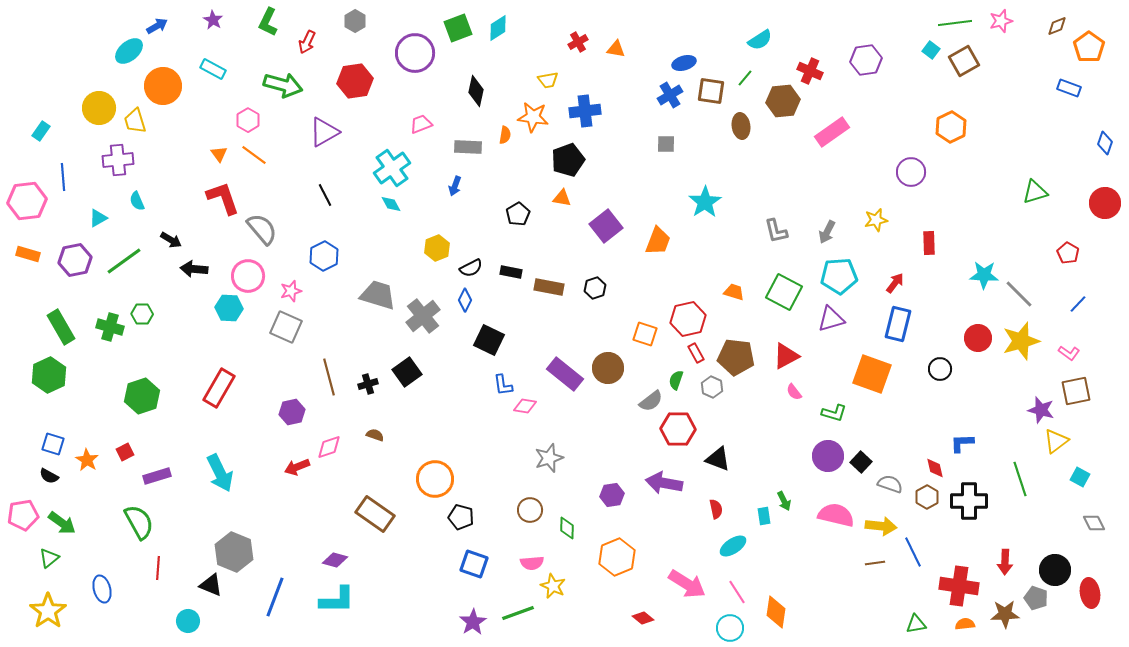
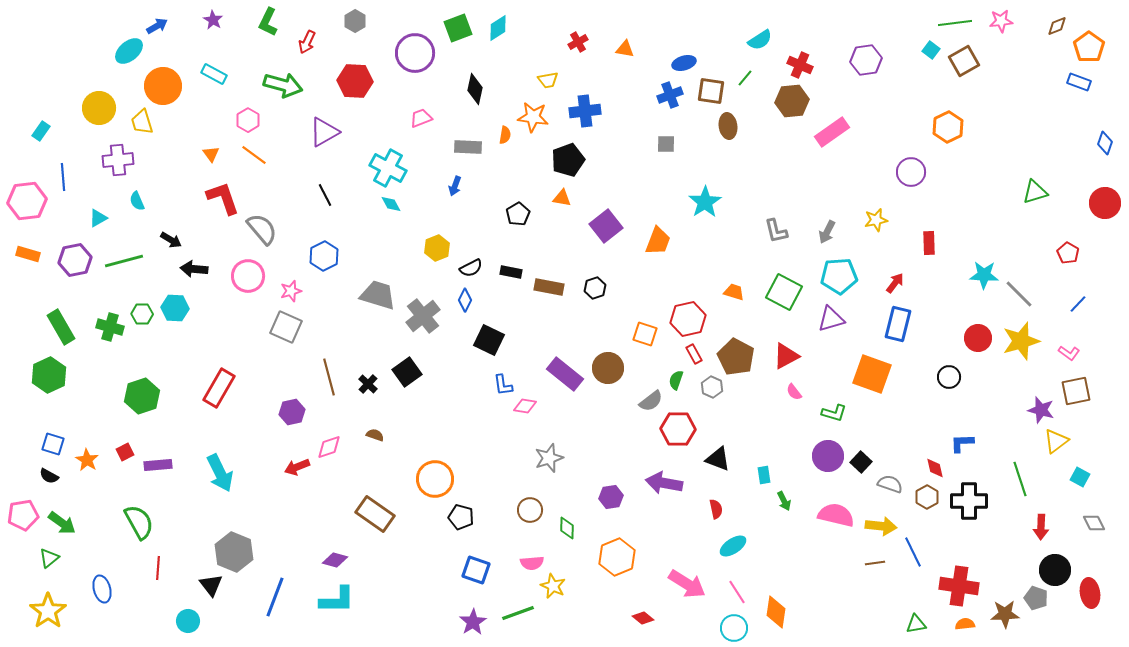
pink star at (1001, 21): rotated 10 degrees clockwise
orange triangle at (616, 49): moved 9 px right
cyan rectangle at (213, 69): moved 1 px right, 5 px down
red cross at (810, 71): moved 10 px left, 6 px up
red hexagon at (355, 81): rotated 12 degrees clockwise
blue rectangle at (1069, 88): moved 10 px right, 6 px up
black diamond at (476, 91): moved 1 px left, 2 px up
blue cross at (670, 95): rotated 10 degrees clockwise
brown hexagon at (783, 101): moved 9 px right
yellow trapezoid at (135, 121): moved 7 px right, 1 px down
pink trapezoid at (421, 124): moved 6 px up
brown ellipse at (741, 126): moved 13 px left
orange hexagon at (951, 127): moved 3 px left
orange triangle at (219, 154): moved 8 px left
cyan cross at (392, 168): moved 4 px left; rotated 27 degrees counterclockwise
green line at (124, 261): rotated 21 degrees clockwise
cyan hexagon at (229, 308): moved 54 px left
red rectangle at (696, 353): moved 2 px left, 1 px down
brown pentagon at (736, 357): rotated 21 degrees clockwise
black circle at (940, 369): moved 9 px right, 8 px down
black cross at (368, 384): rotated 30 degrees counterclockwise
purple rectangle at (157, 476): moved 1 px right, 11 px up; rotated 12 degrees clockwise
purple hexagon at (612, 495): moved 1 px left, 2 px down
cyan rectangle at (764, 516): moved 41 px up
red arrow at (1005, 562): moved 36 px right, 35 px up
blue square at (474, 564): moved 2 px right, 6 px down
black triangle at (211, 585): rotated 30 degrees clockwise
cyan circle at (730, 628): moved 4 px right
